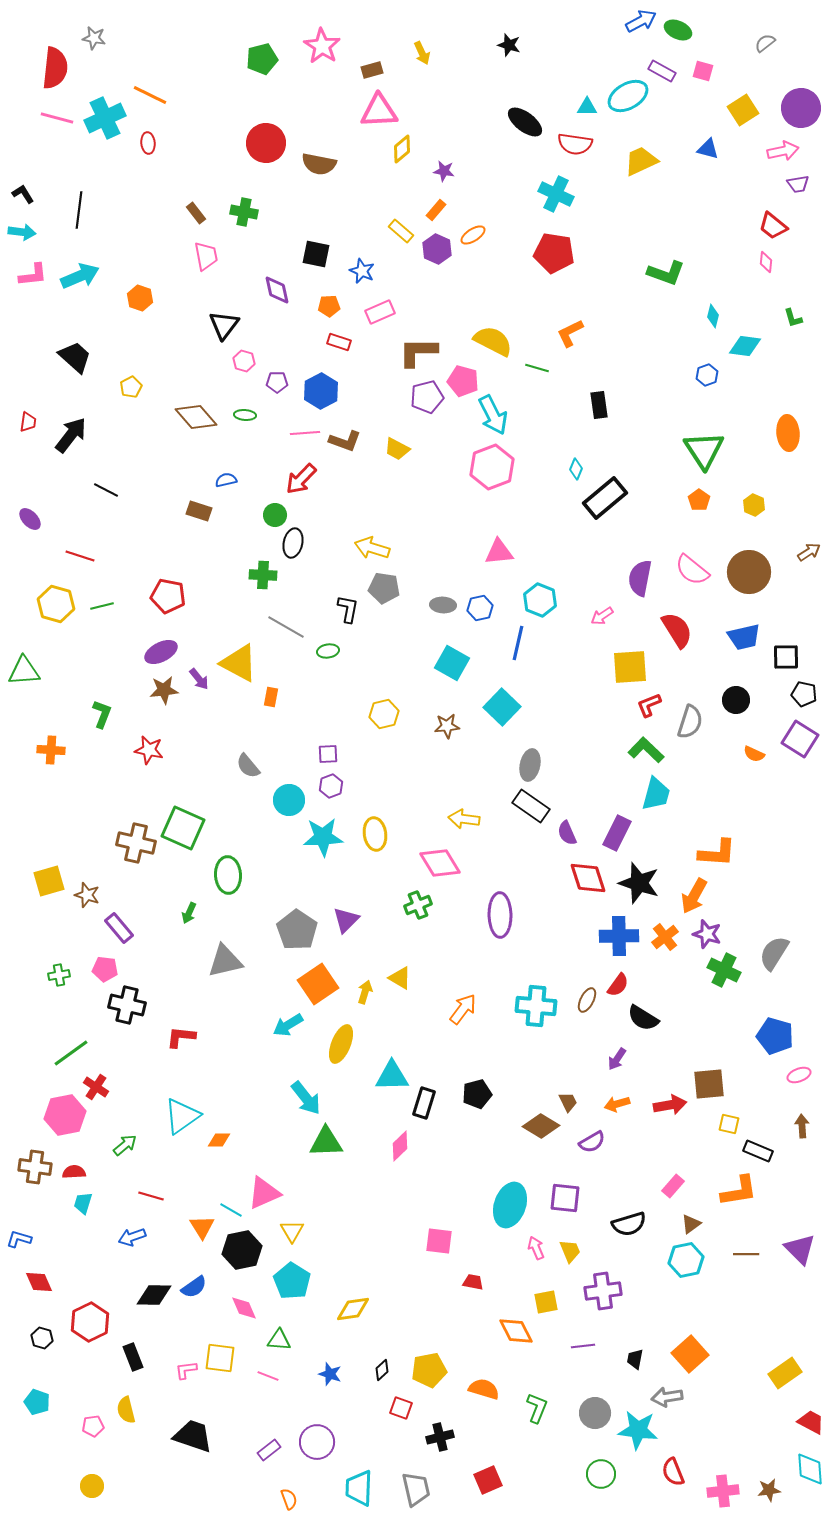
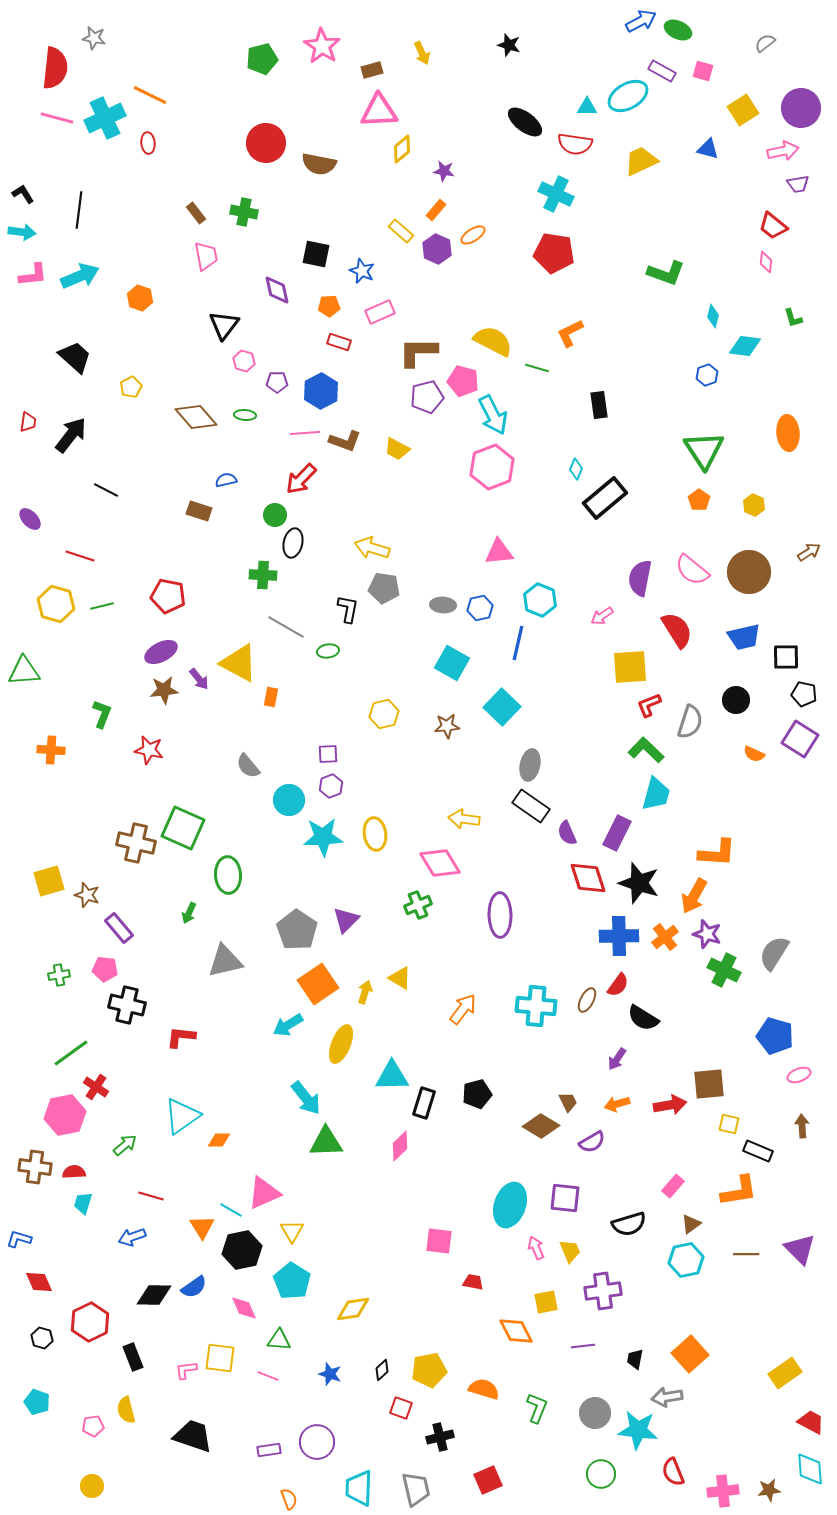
purple rectangle at (269, 1450): rotated 30 degrees clockwise
